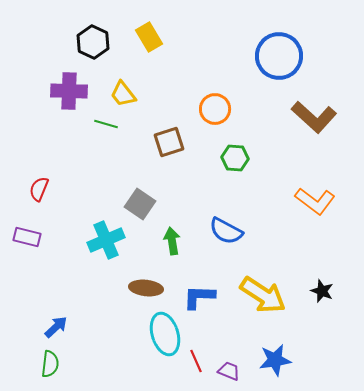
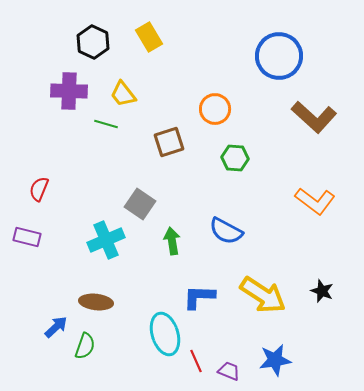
brown ellipse: moved 50 px left, 14 px down
green semicircle: moved 35 px right, 18 px up; rotated 12 degrees clockwise
